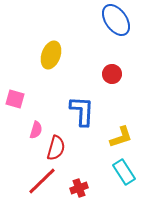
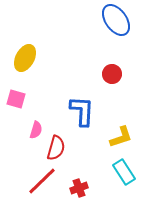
yellow ellipse: moved 26 px left, 3 px down; rotated 8 degrees clockwise
pink square: moved 1 px right
